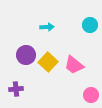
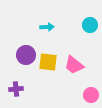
yellow square: rotated 36 degrees counterclockwise
